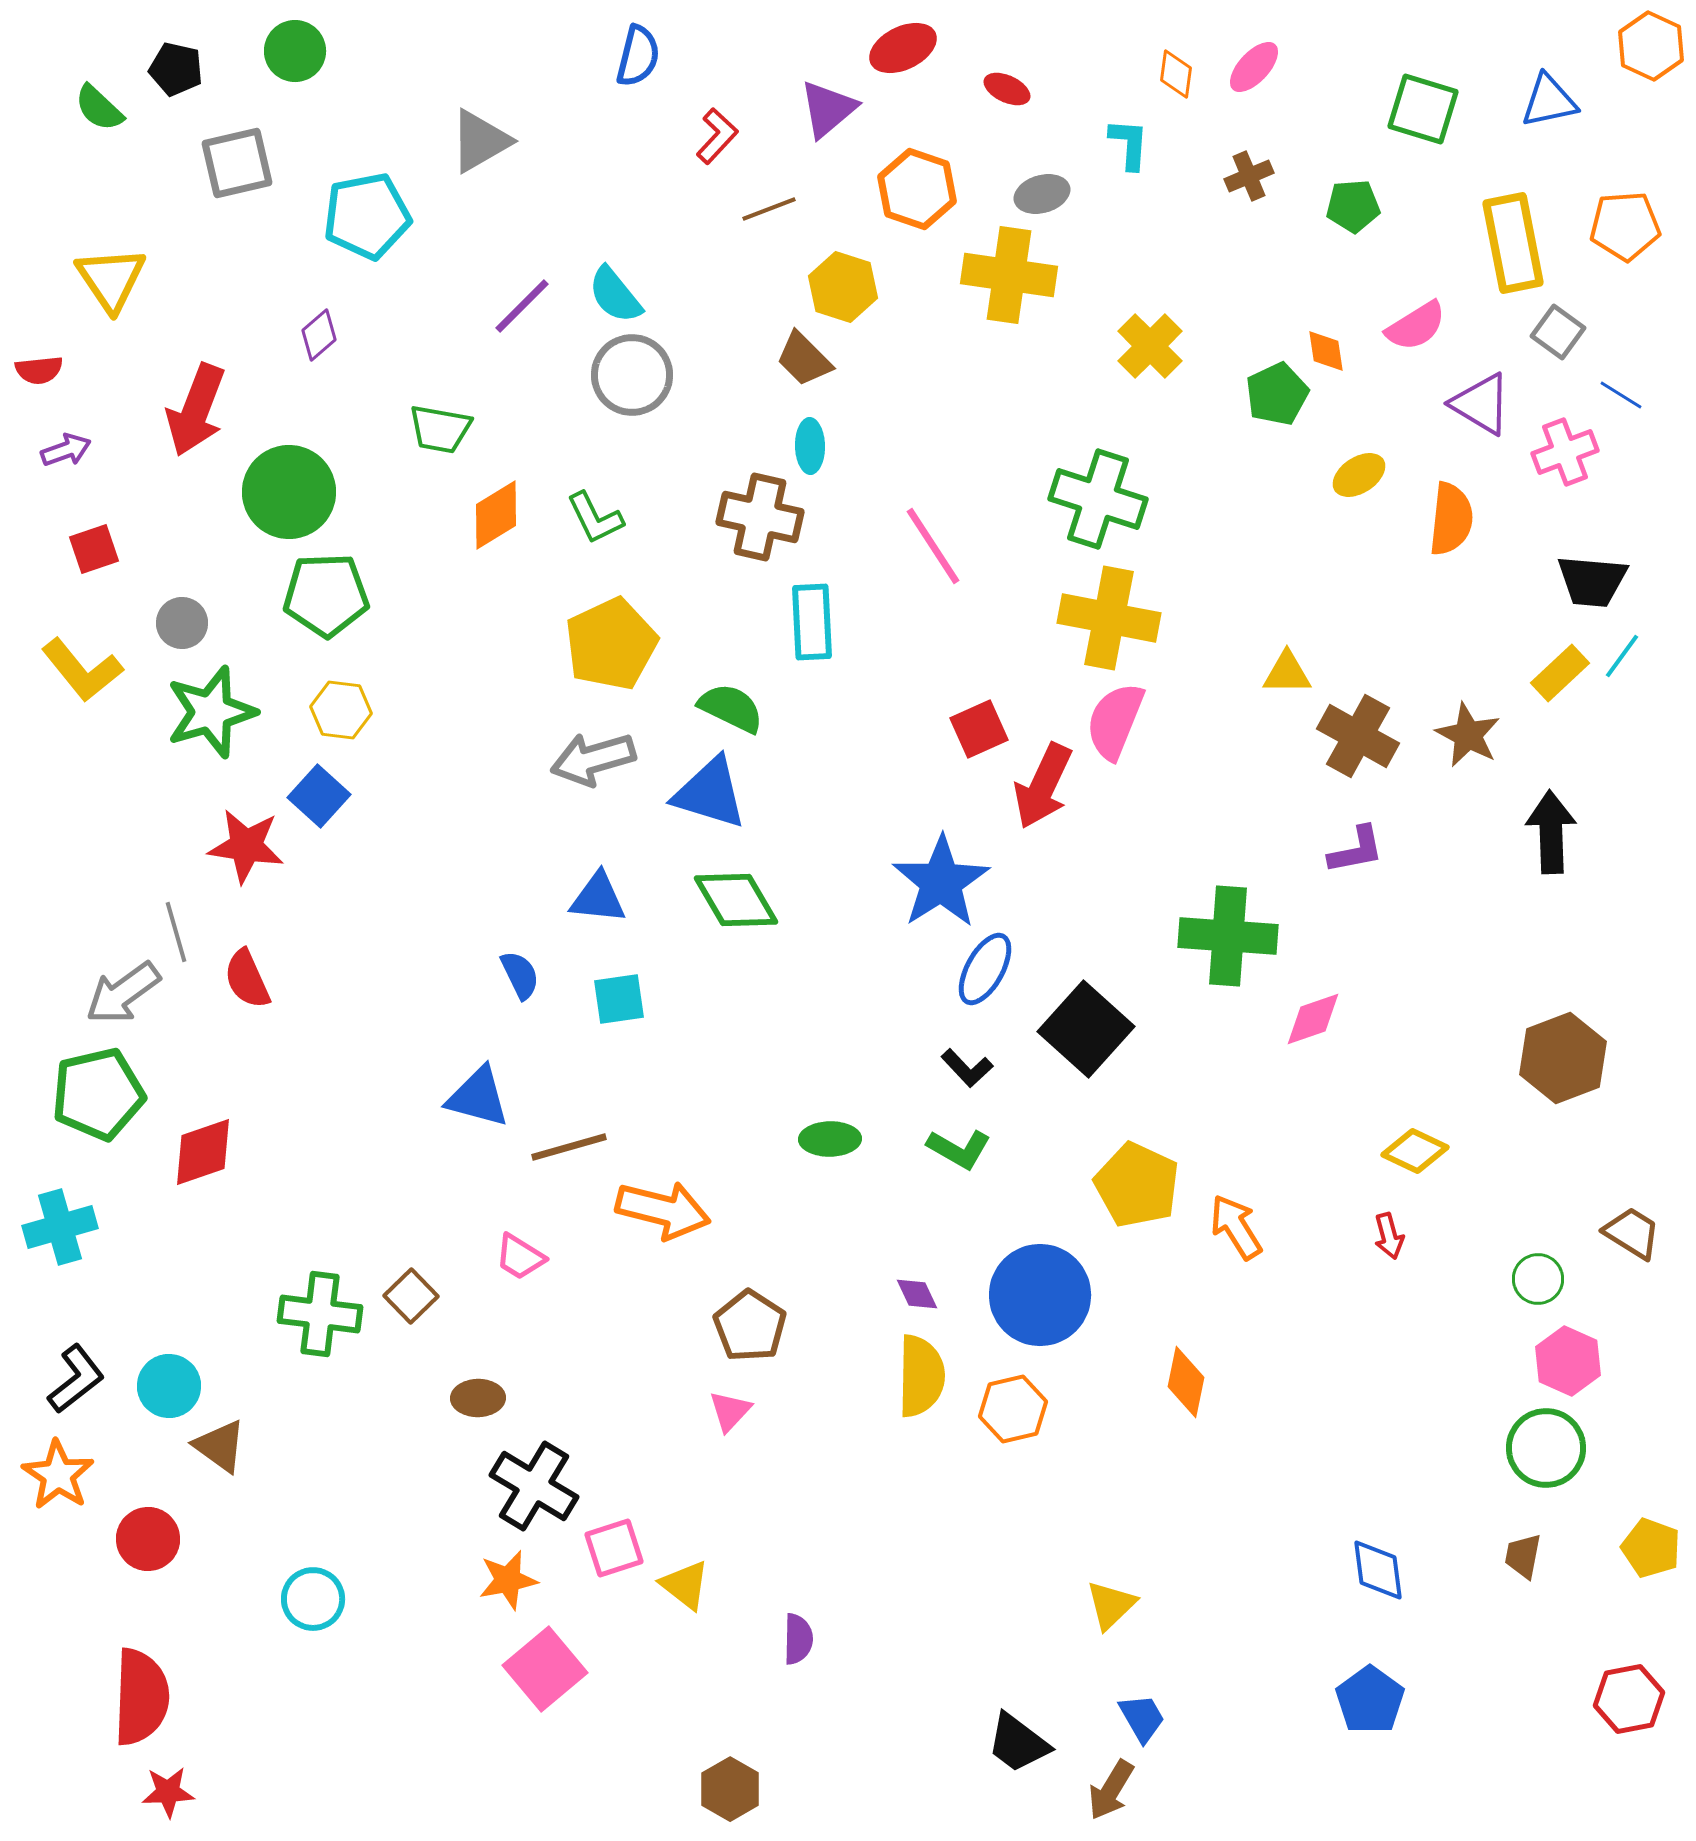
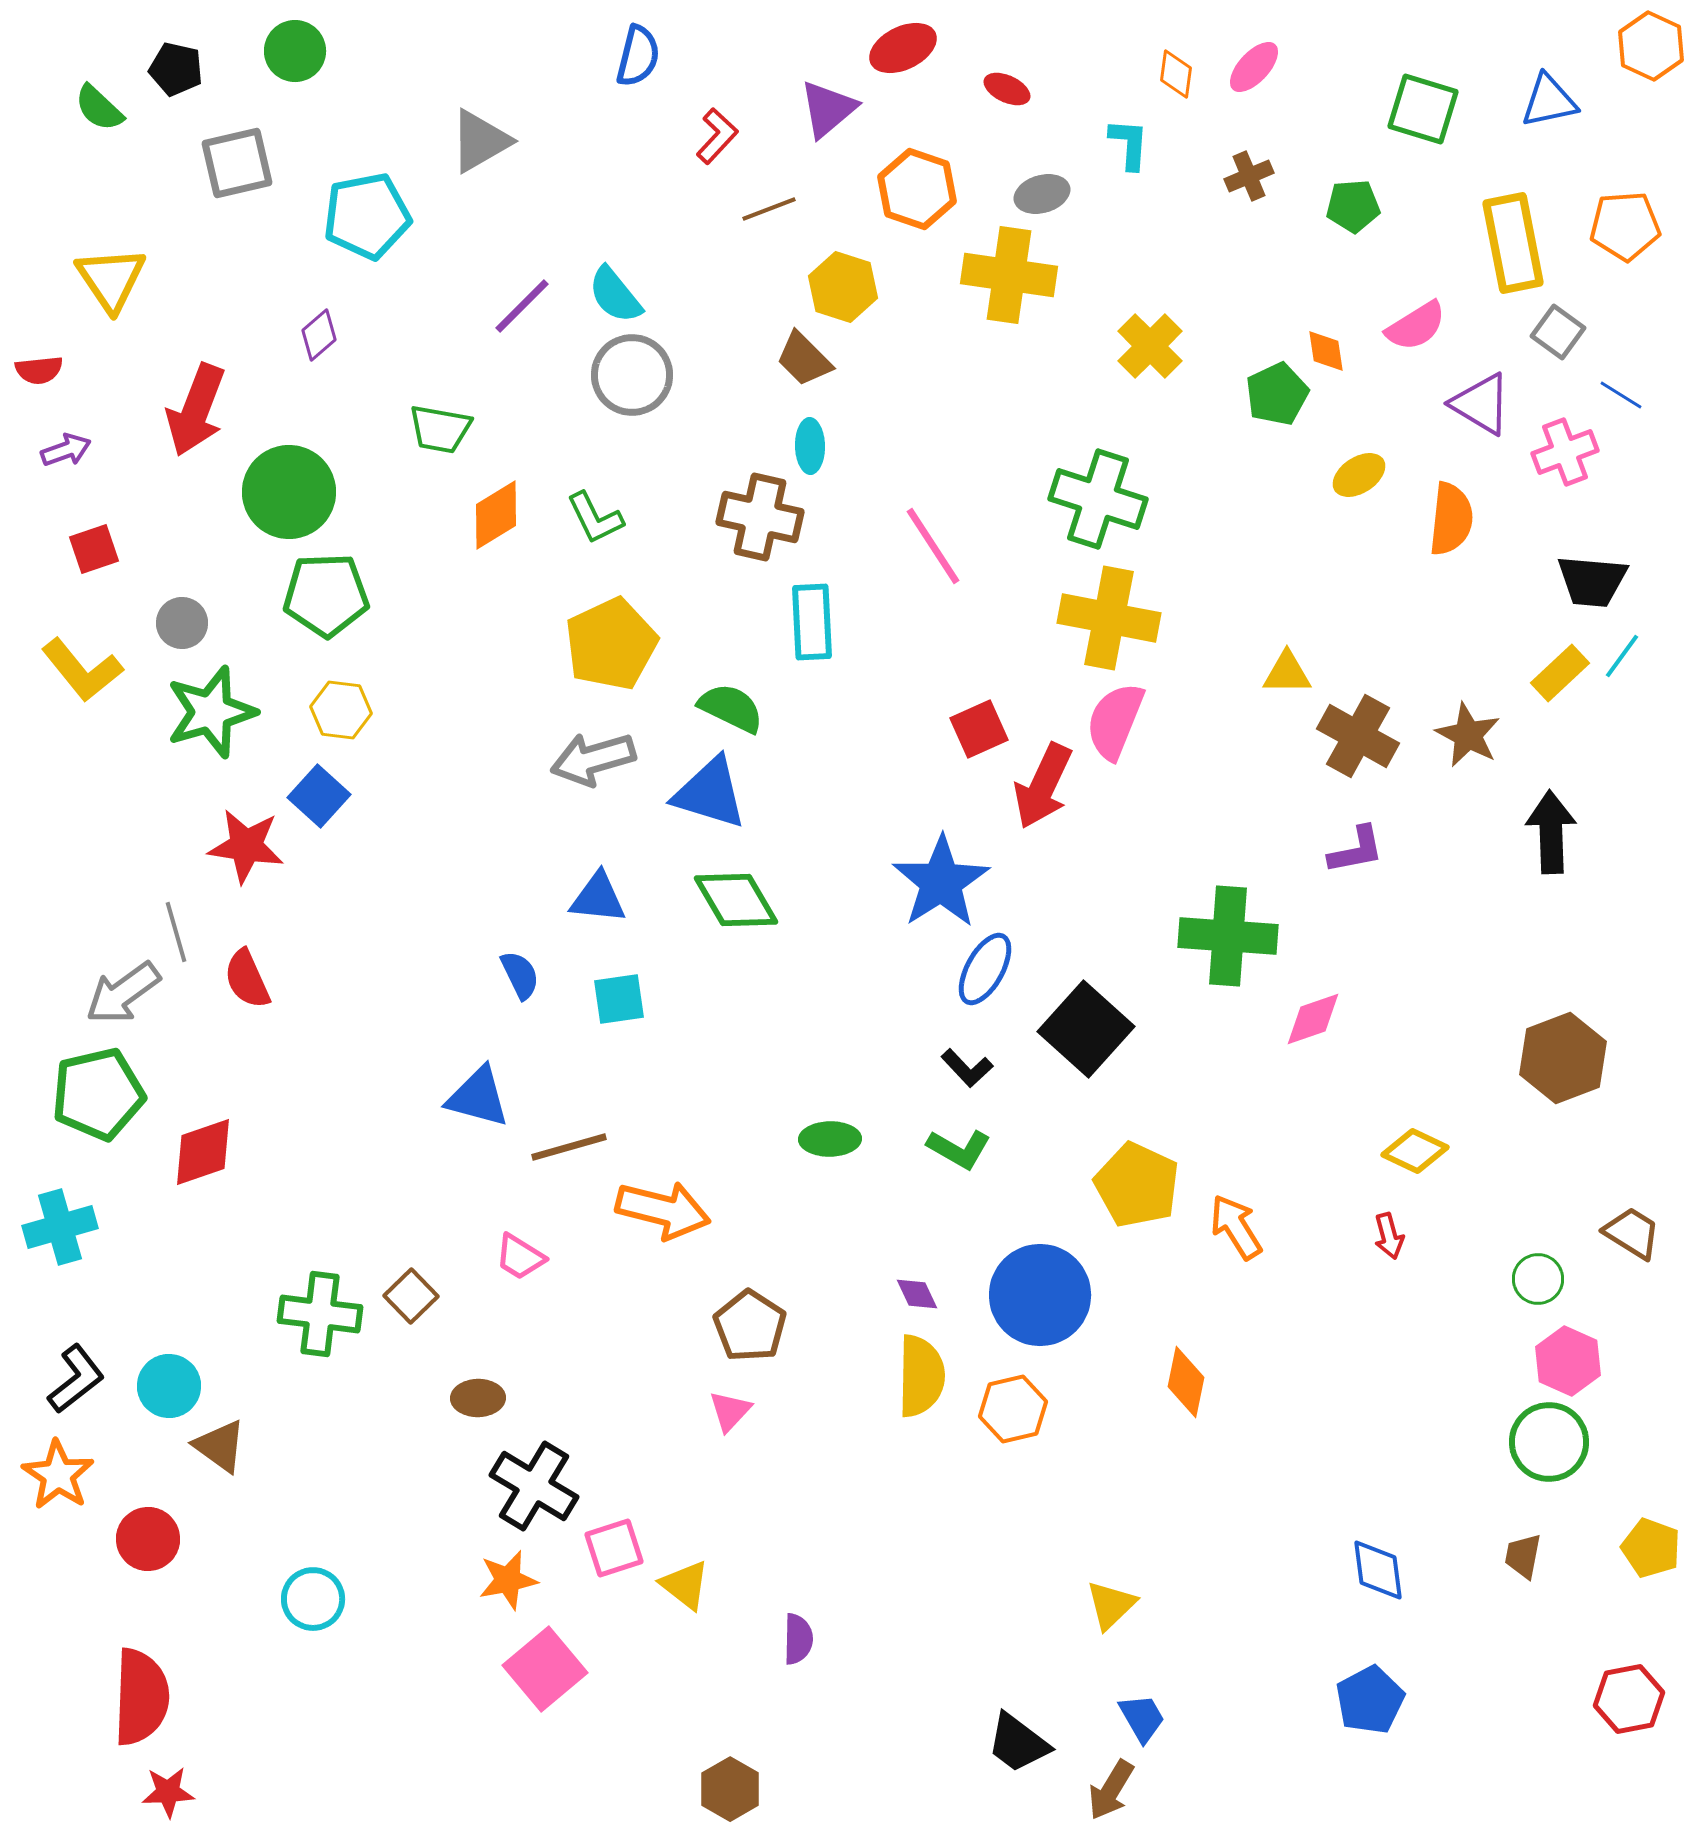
green circle at (1546, 1448): moved 3 px right, 6 px up
blue pentagon at (1370, 1700): rotated 8 degrees clockwise
